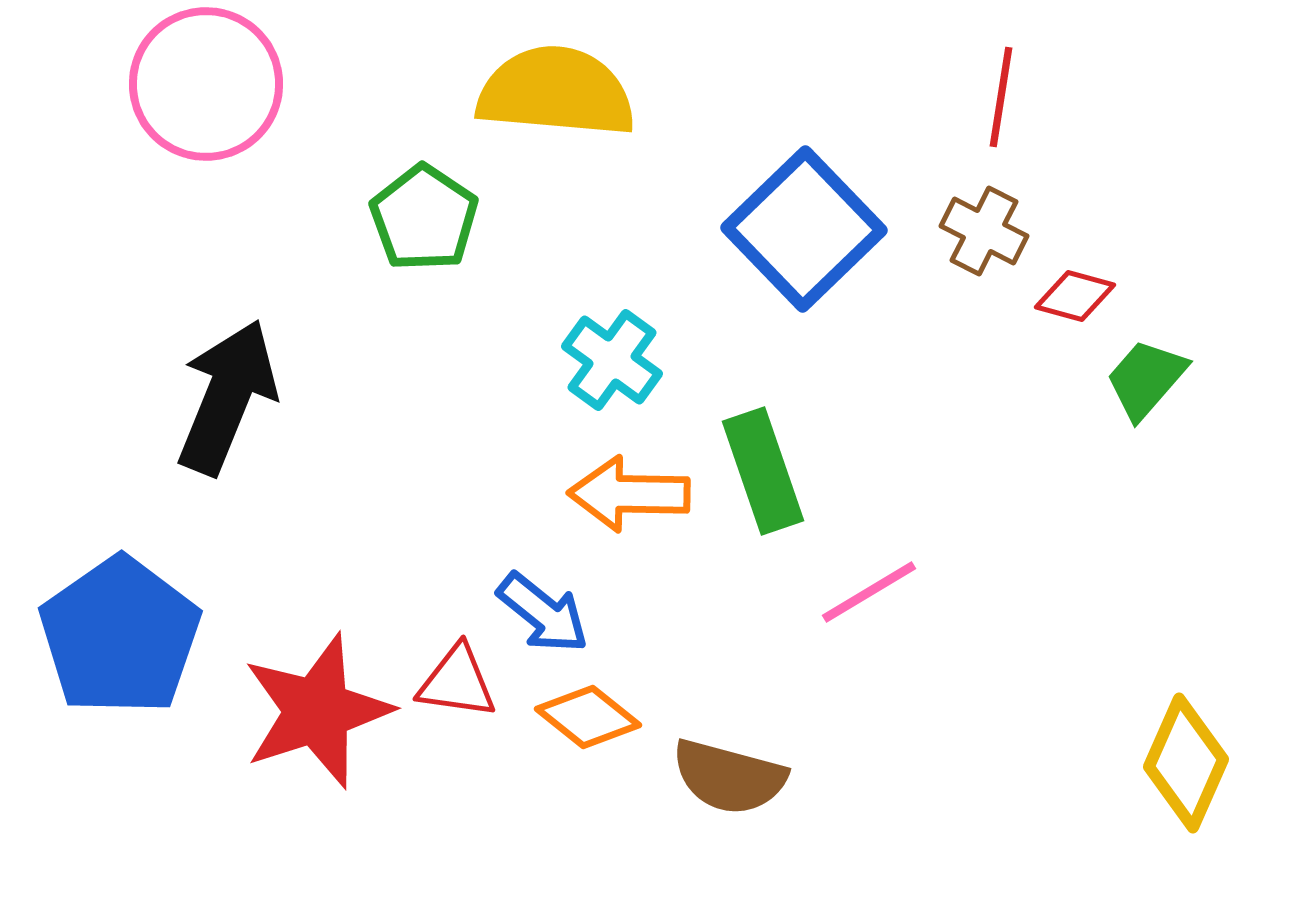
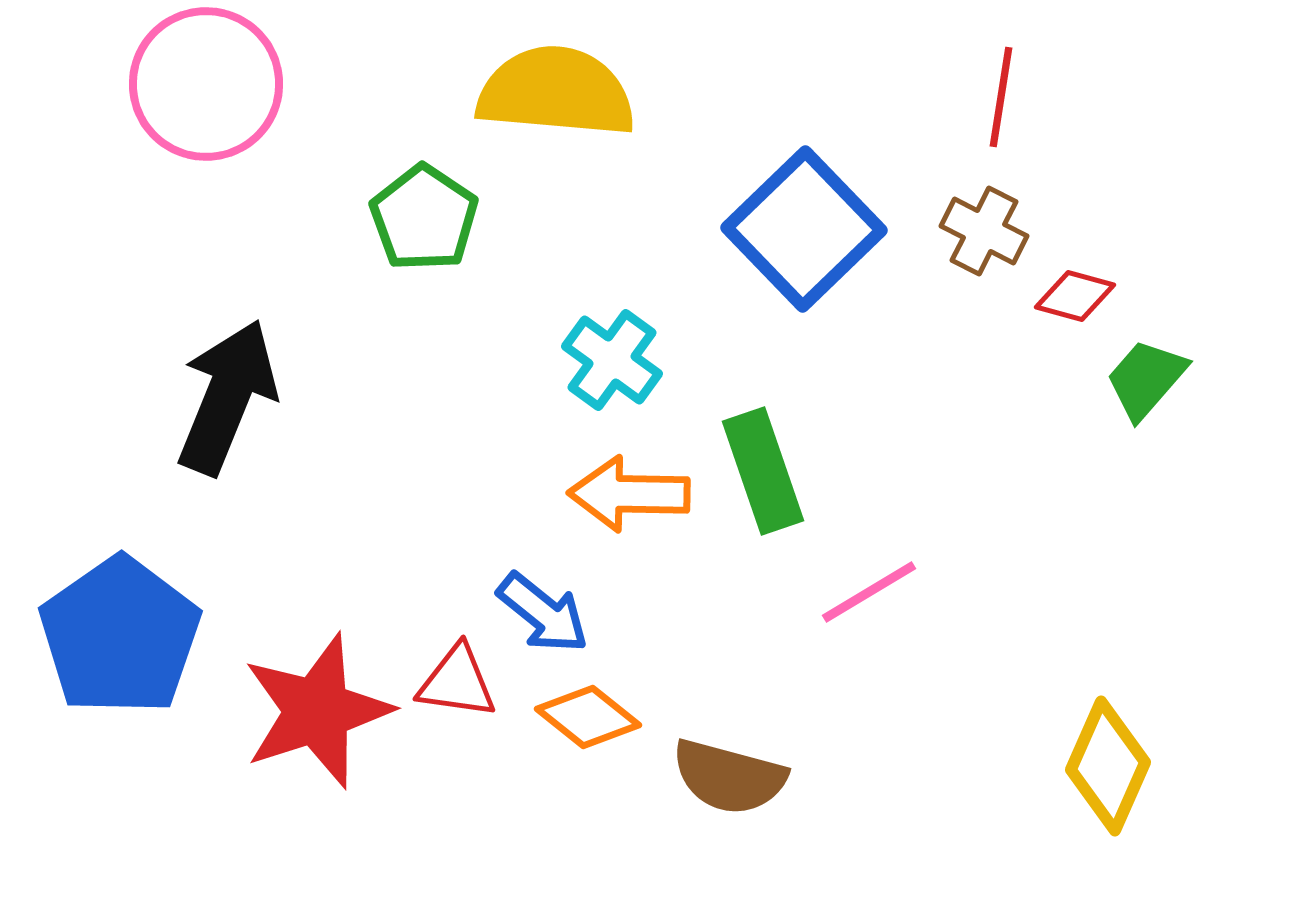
yellow diamond: moved 78 px left, 3 px down
